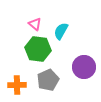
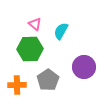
green hexagon: moved 8 px left; rotated 10 degrees counterclockwise
gray pentagon: rotated 10 degrees counterclockwise
